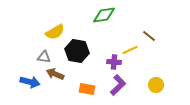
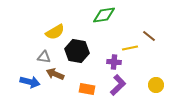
yellow line: moved 2 px up; rotated 14 degrees clockwise
